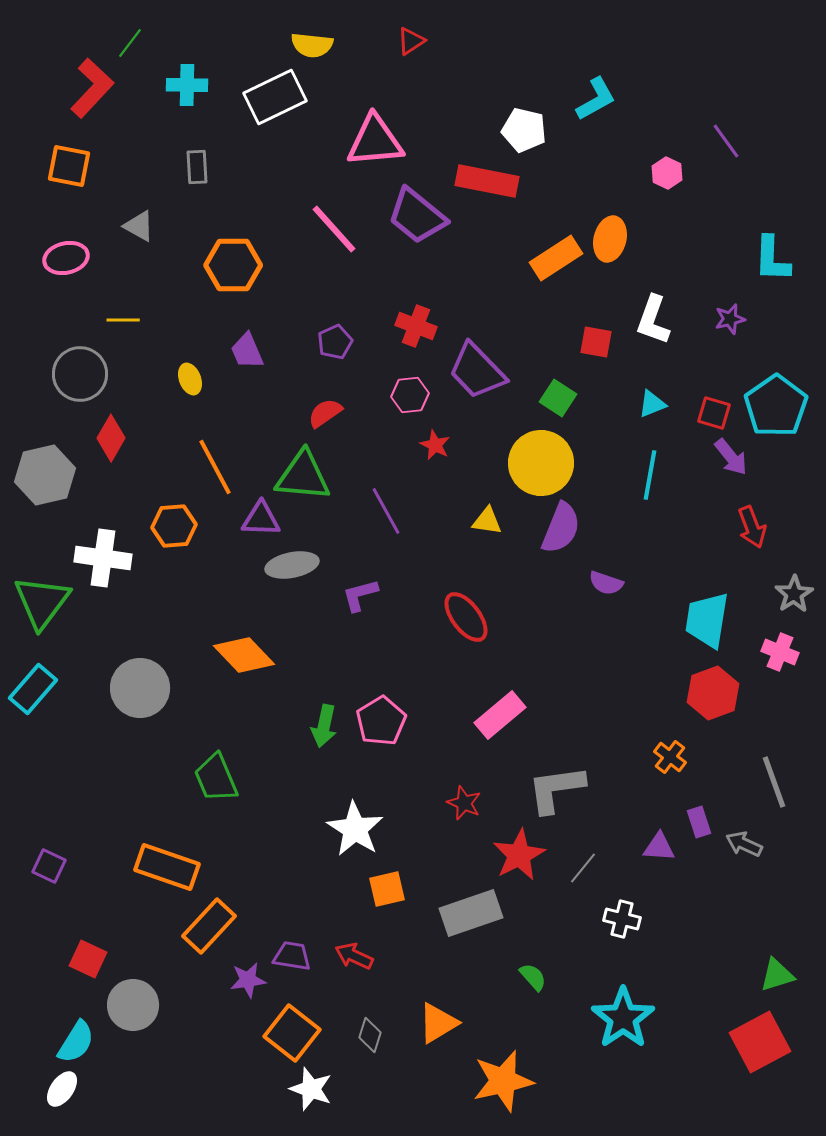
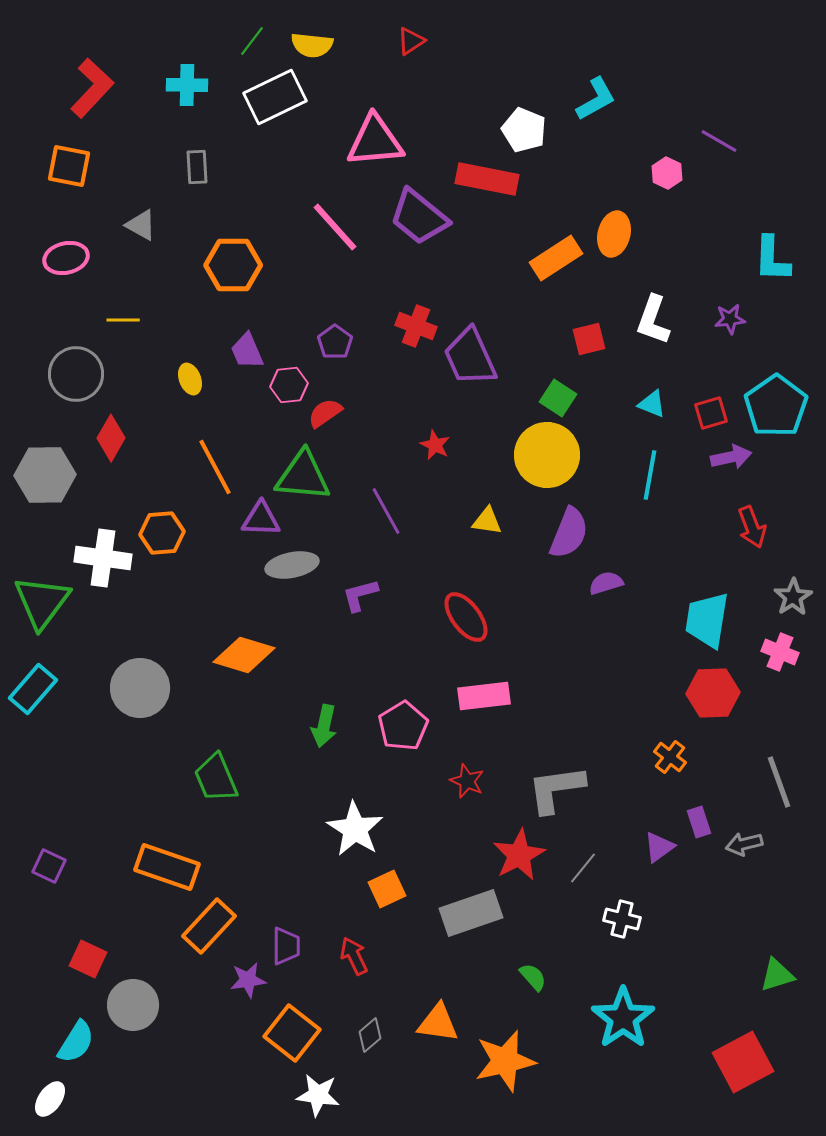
green line at (130, 43): moved 122 px right, 2 px up
white pentagon at (524, 130): rotated 9 degrees clockwise
purple line at (726, 141): moved 7 px left; rotated 24 degrees counterclockwise
red rectangle at (487, 181): moved 2 px up
purple trapezoid at (417, 216): moved 2 px right, 1 px down
gray triangle at (139, 226): moved 2 px right, 1 px up
pink line at (334, 229): moved 1 px right, 2 px up
orange ellipse at (610, 239): moved 4 px right, 5 px up
purple star at (730, 319): rotated 8 degrees clockwise
purple pentagon at (335, 342): rotated 12 degrees counterclockwise
red square at (596, 342): moved 7 px left, 3 px up; rotated 24 degrees counterclockwise
purple trapezoid at (477, 371): moved 7 px left, 14 px up; rotated 20 degrees clockwise
gray circle at (80, 374): moved 4 px left
pink hexagon at (410, 395): moved 121 px left, 10 px up
cyan triangle at (652, 404): rotated 44 degrees clockwise
red square at (714, 413): moved 3 px left; rotated 32 degrees counterclockwise
purple arrow at (731, 457): rotated 63 degrees counterclockwise
yellow circle at (541, 463): moved 6 px right, 8 px up
gray hexagon at (45, 475): rotated 12 degrees clockwise
orange hexagon at (174, 526): moved 12 px left, 7 px down
purple semicircle at (561, 528): moved 8 px right, 5 px down
purple semicircle at (606, 583): rotated 144 degrees clockwise
gray star at (794, 594): moved 1 px left, 3 px down
orange diamond at (244, 655): rotated 30 degrees counterclockwise
red hexagon at (713, 693): rotated 18 degrees clockwise
pink rectangle at (500, 715): moved 16 px left, 19 px up; rotated 33 degrees clockwise
pink pentagon at (381, 721): moved 22 px right, 5 px down
gray line at (774, 782): moved 5 px right
red star at (464, 803): moved 3 px right, 22 px up
gray arrow at (744, 844): rotated 39 degrees counterclockwise
purple triangle at (659, 847): rotated 40 degrees counterclockwise
orange square at (387, 889): rotated 12 degrees counterclockwise
purple trapezoid at (292, 956): moved 6 px left, 10 px up; rotated 81 degrees clockwise
red arrow at (354, 956): rotated 39 degrees clockwise
orange triangle at (438, 1023): rotated 39 degrees clockwise
gray diamond at (370, 1035): rotated 32 degrees clockwise
red square at (760, 1042): moved 17 px left, 20 px down
orange star at (503, 1081): moved 2 px right, 20 px up
white ellipse at (62, 1089): moved 12 px left, 10 px down
white star at (311, 1089): moved 7 px right, 6 px down; rotated 12 degrees counterclockwise
